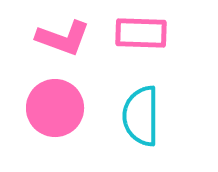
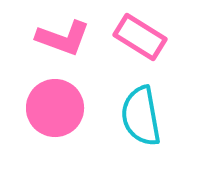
pink rectangle: moved 1 px left, 4 px down; rotated 30 degrees clockwise
cyan semicircle: rotated 10 degrees counterclockwise
